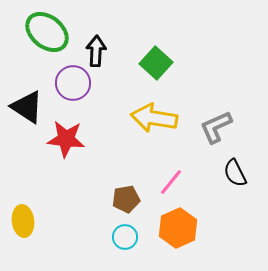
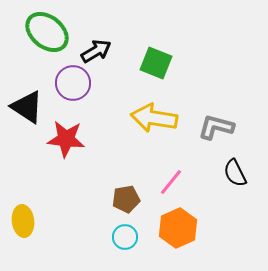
black arrow: rotated 56 degrees clockwise
green square: rotated 20 degrees counterclockwise
gray L-shape: rotated 39 degrees clockwise
